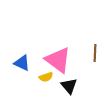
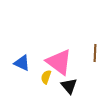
pink triangle: moved 1 px right, 2 px down
yellow semicircle: rotated 128 degrees clockwise
